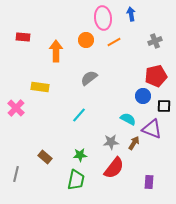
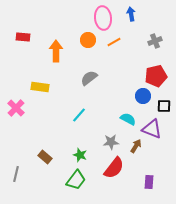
orange circle: moved 2 px right
brown arrow: moved 2 px right, 3 px down
green star: rotated 24 degrees clockwise
green trapezoid: rotated 25 degrees clockwise
